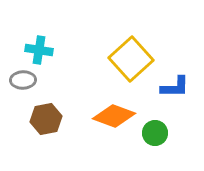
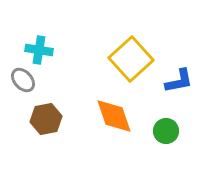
gray ellipse: rotated 50 degrees clockwise
blue L-shape: moved 4 px right, 6 px up; rotated 12 degrees counterclockwise
orange diamond: rotated 51 degrees clockwise
green circle: moved 11 px right, 2 px up
